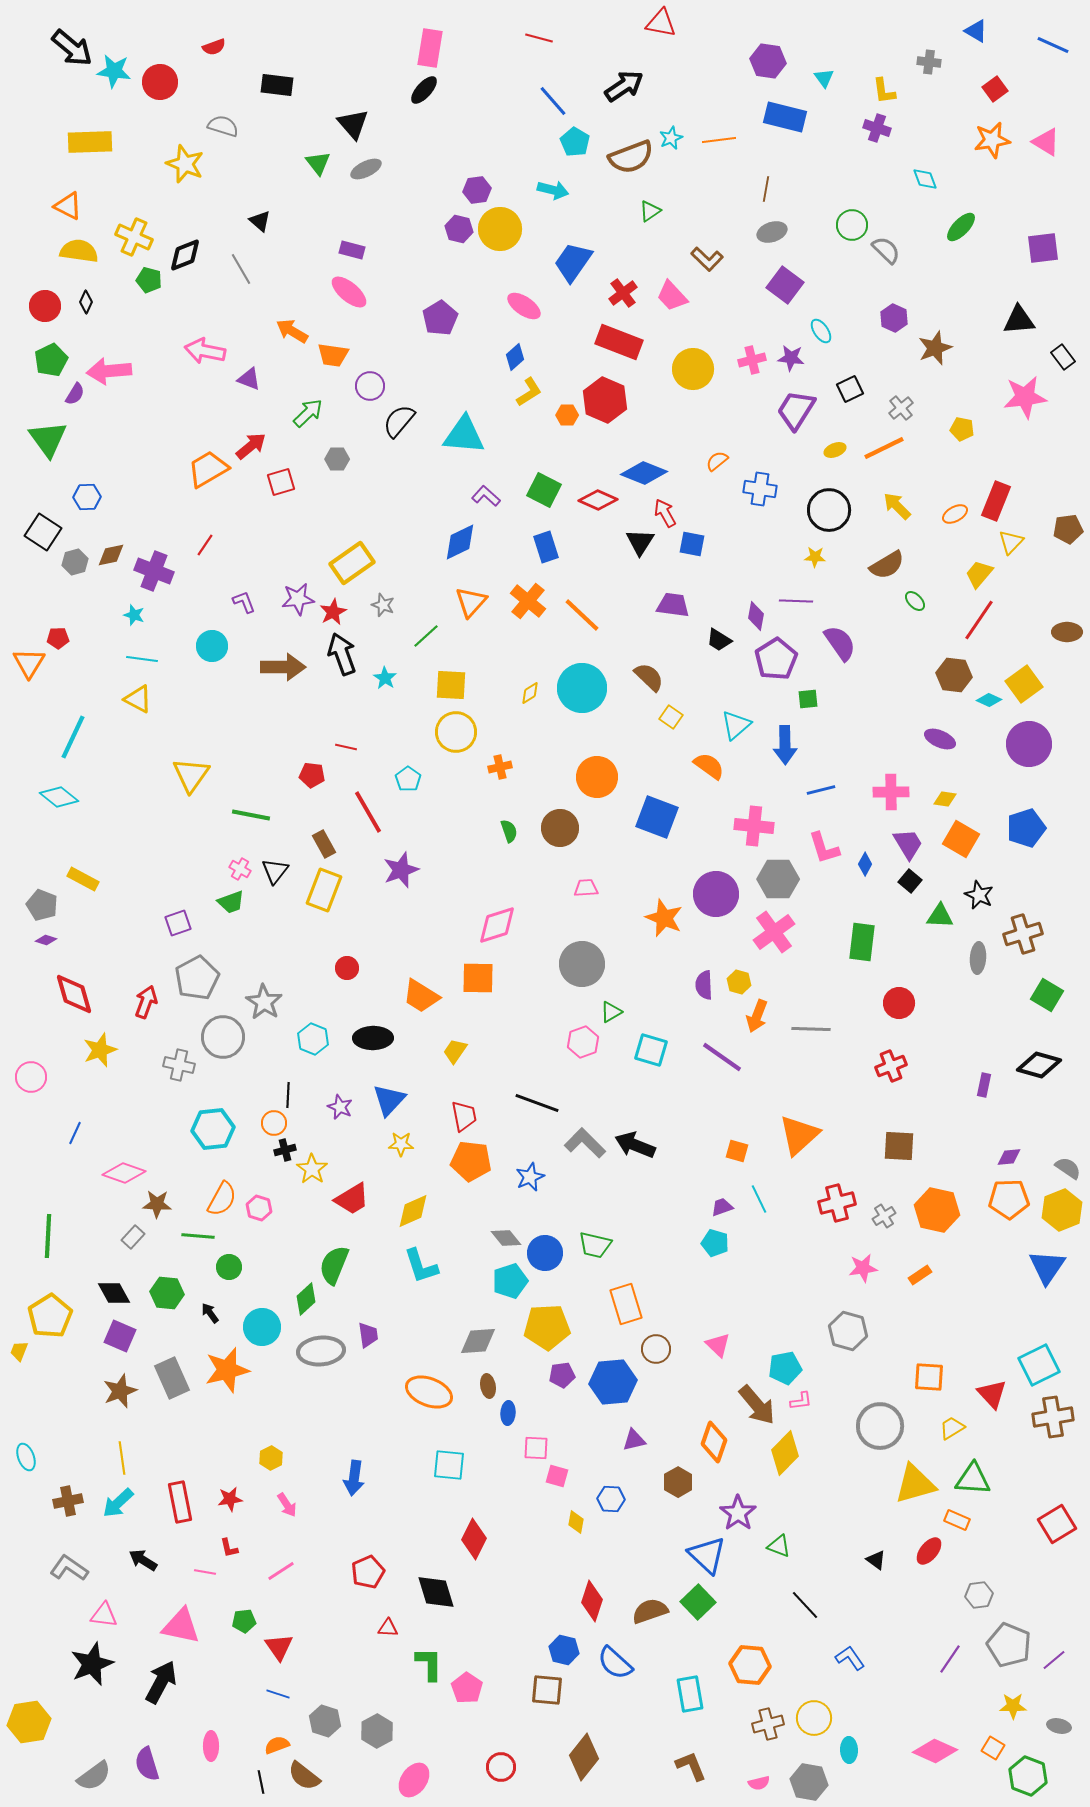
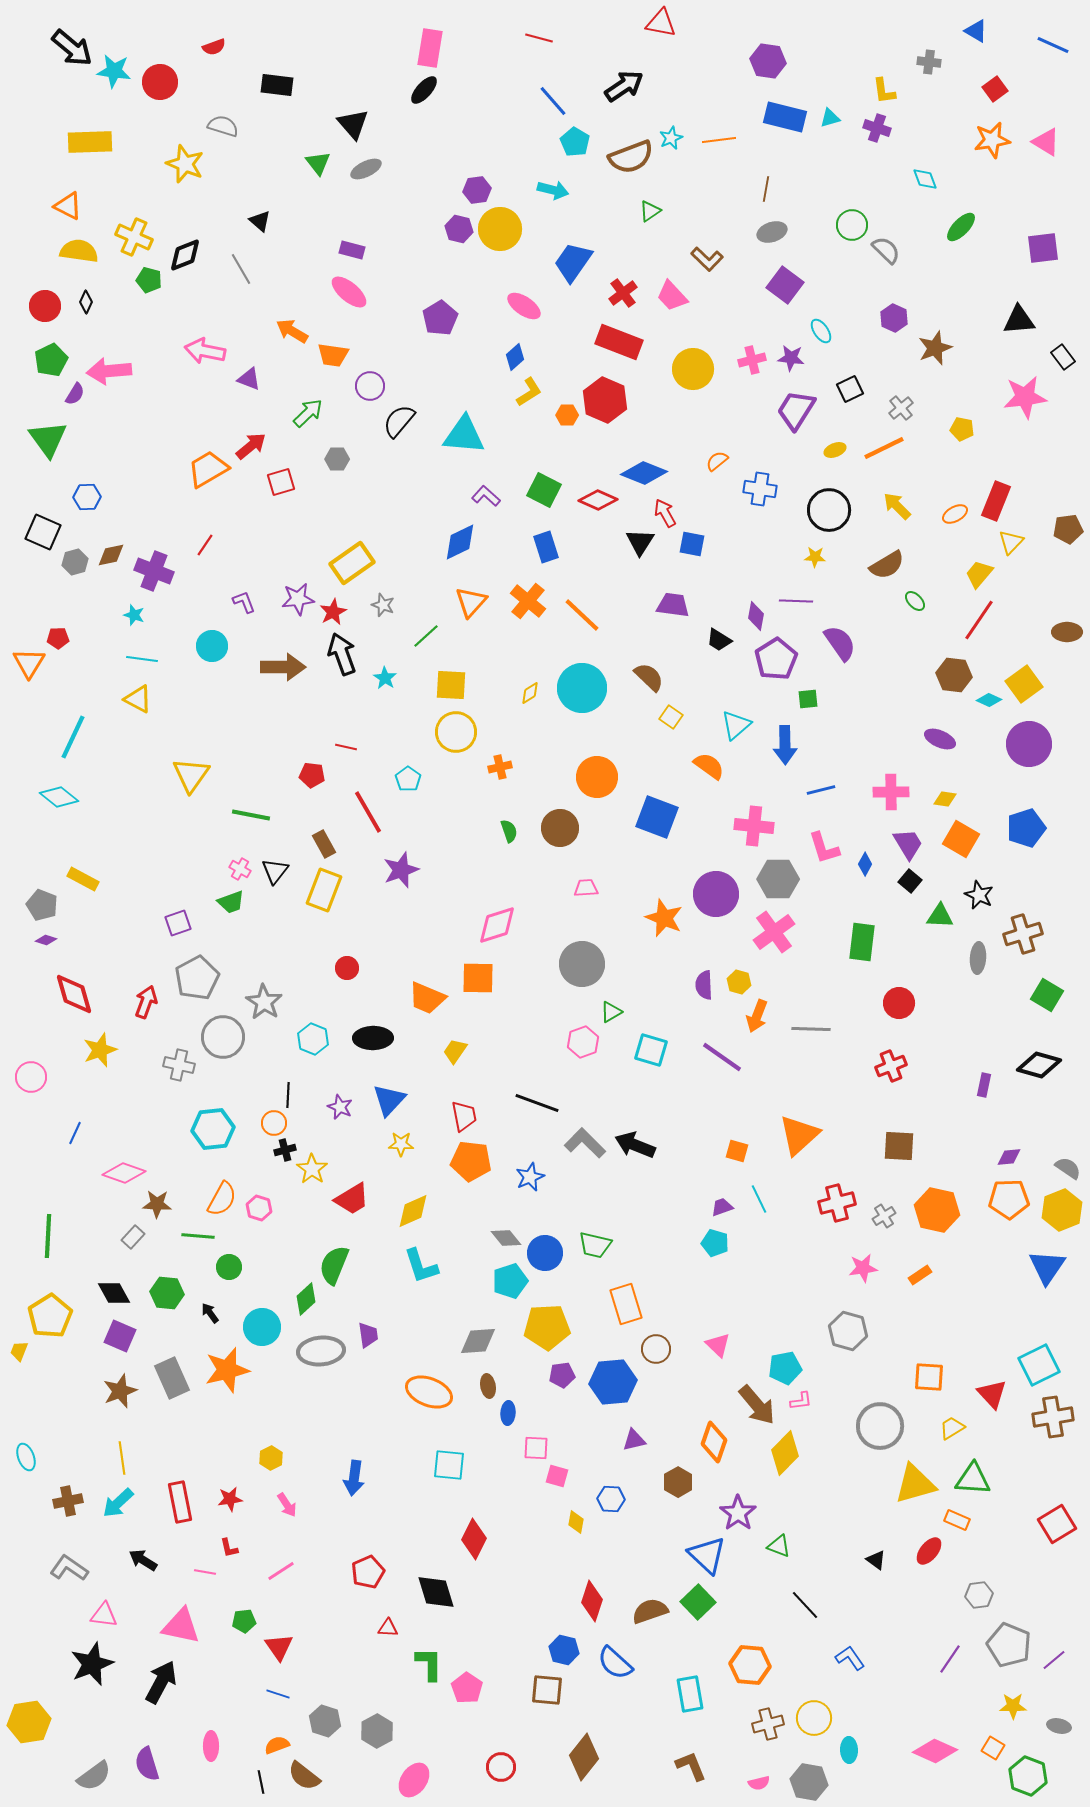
cyan triangle at (824, 78): moved 6 px right, 40 px down; rotated 50 degrees clockwise
black square at (43, 532): rotated 9 degrees counterclockwise
orange trapezoid at (421, 996): moved 6 px right, 2 px down; rotated 9 degrees counterclockwise
